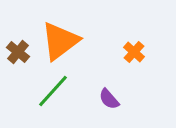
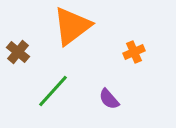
orange triangle: moved 12 px right, 15 px up
orange cross: rotated 25 degrees clockwise
